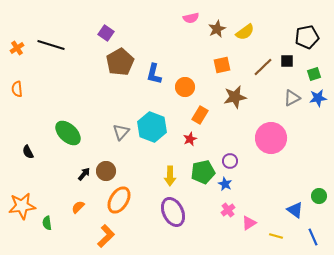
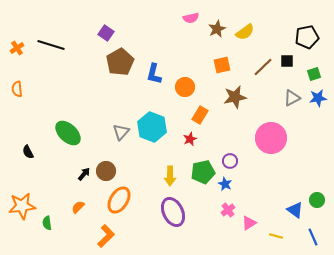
green circle at (319, 196): moved 2 px left, 4 px down
